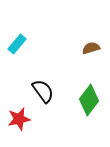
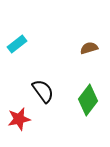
cyan rectangle: rotated 12 degrees clockwise
brown semicircle: moved 2 px left
green diamond: moved 1 px left
